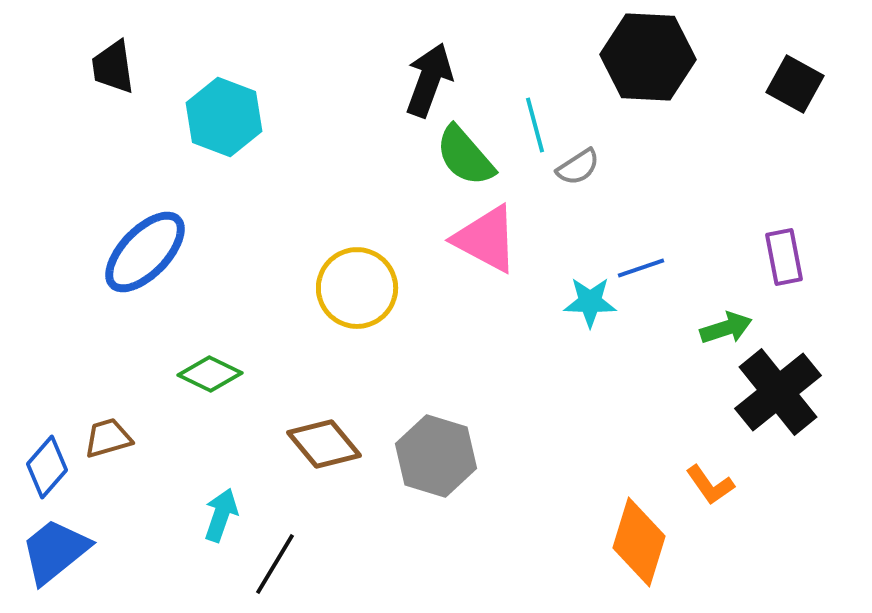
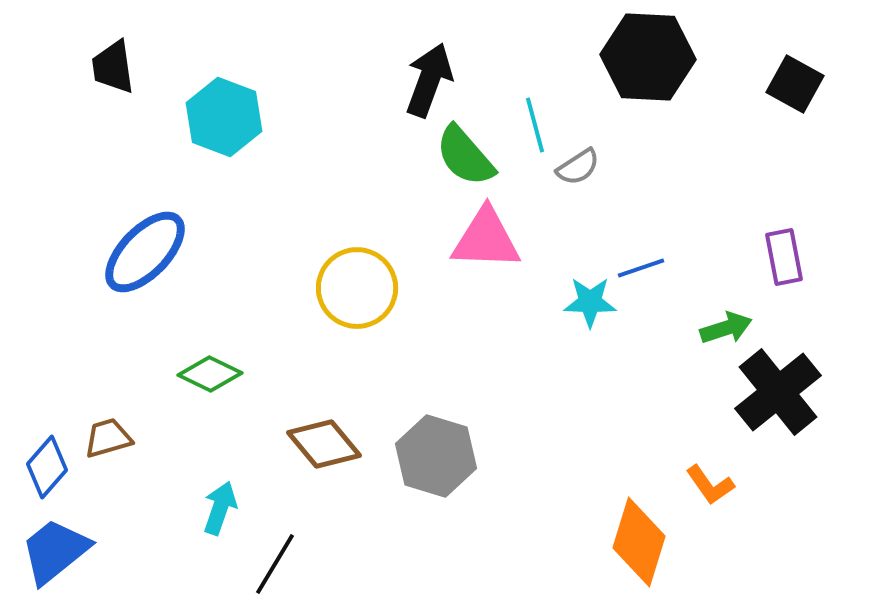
pink triangle: rotated 26 degrees counterclockwise
cyan arrow: moved 1 px left, 7 px up
